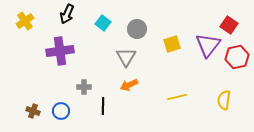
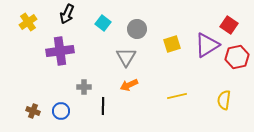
yellow cross: moved 3 px right, 1 px down
purple triangle: moved 1 px left; rotated 20 degrees clockwise
yellow line: moved 1 px up
